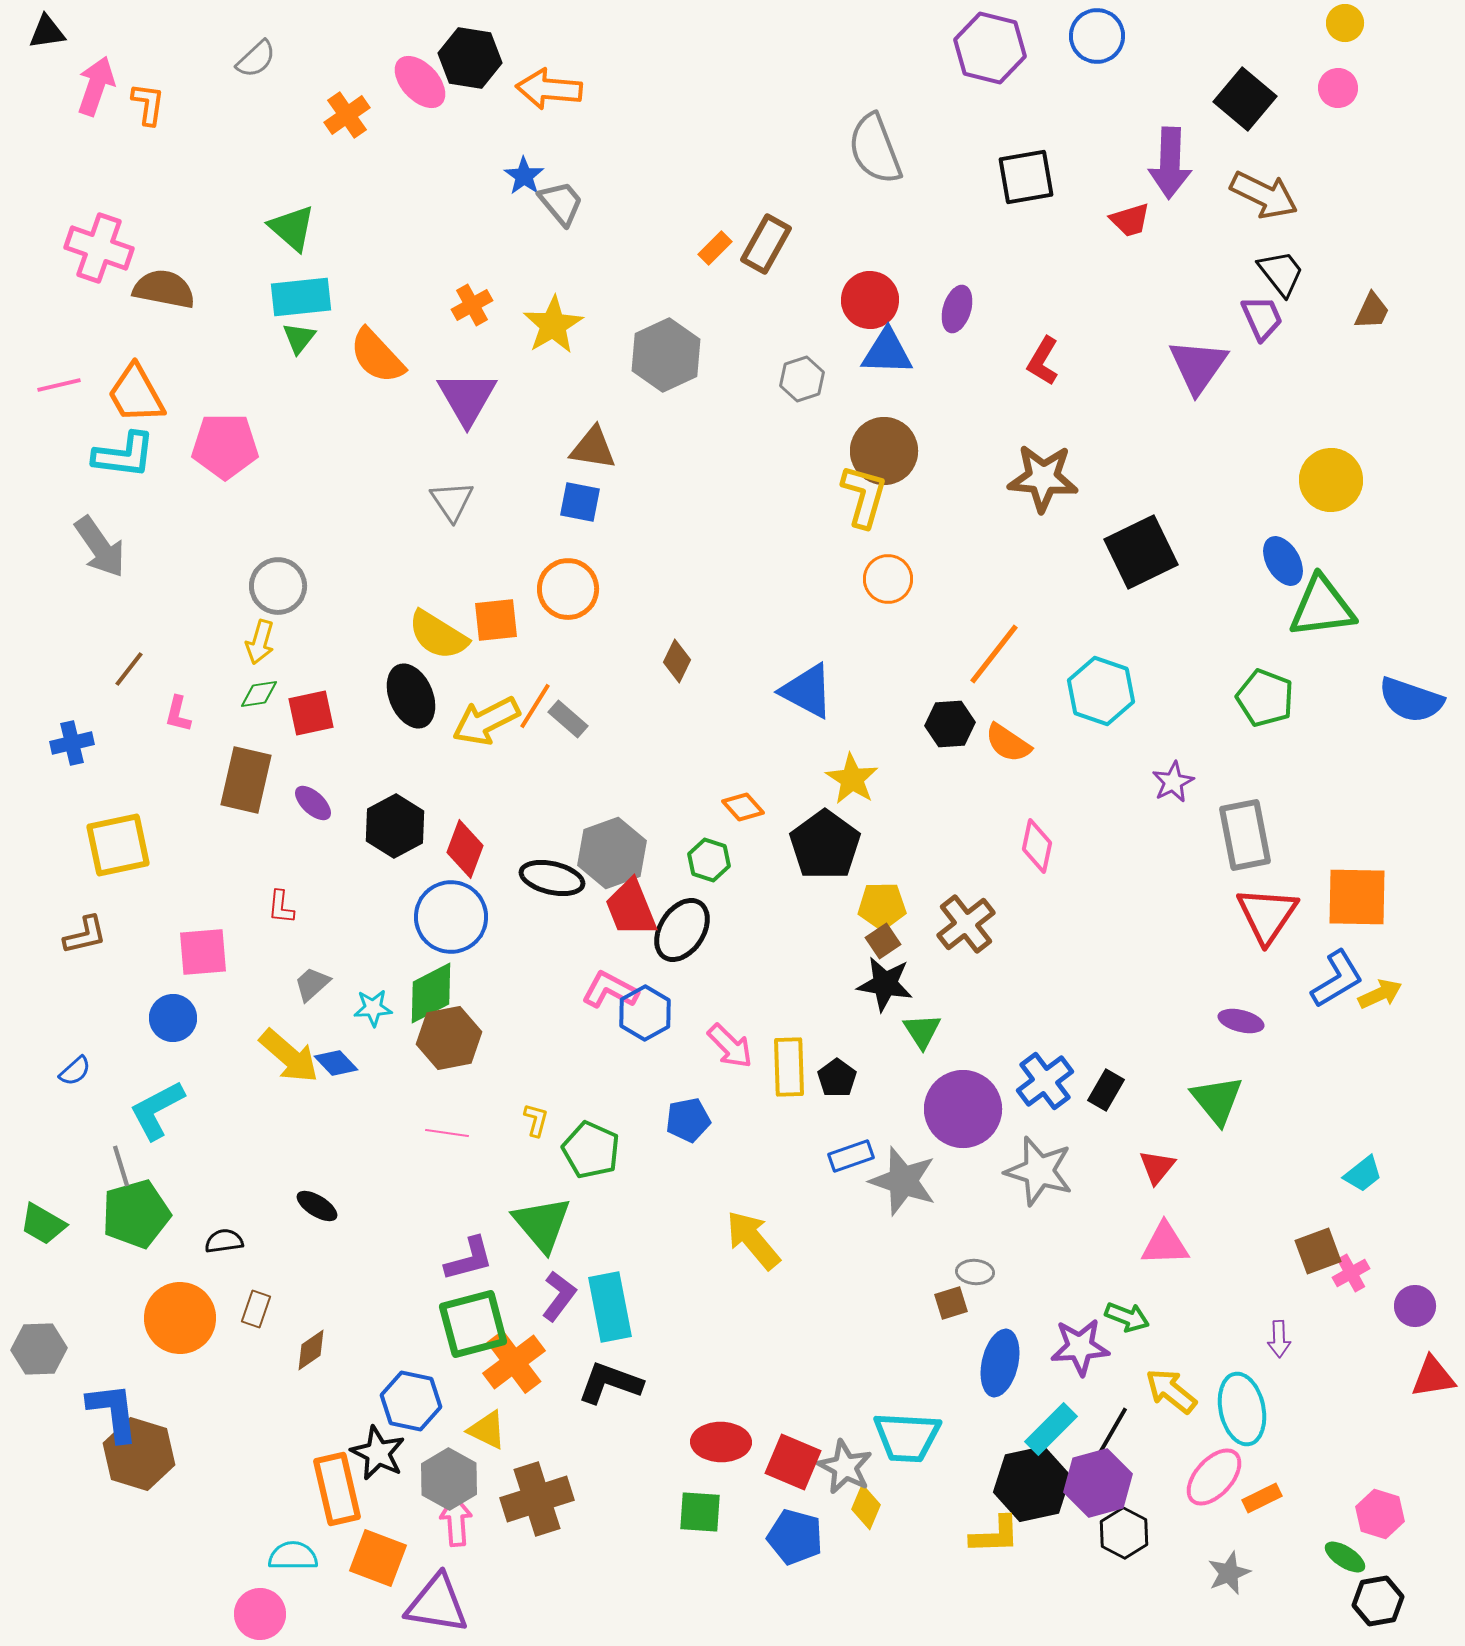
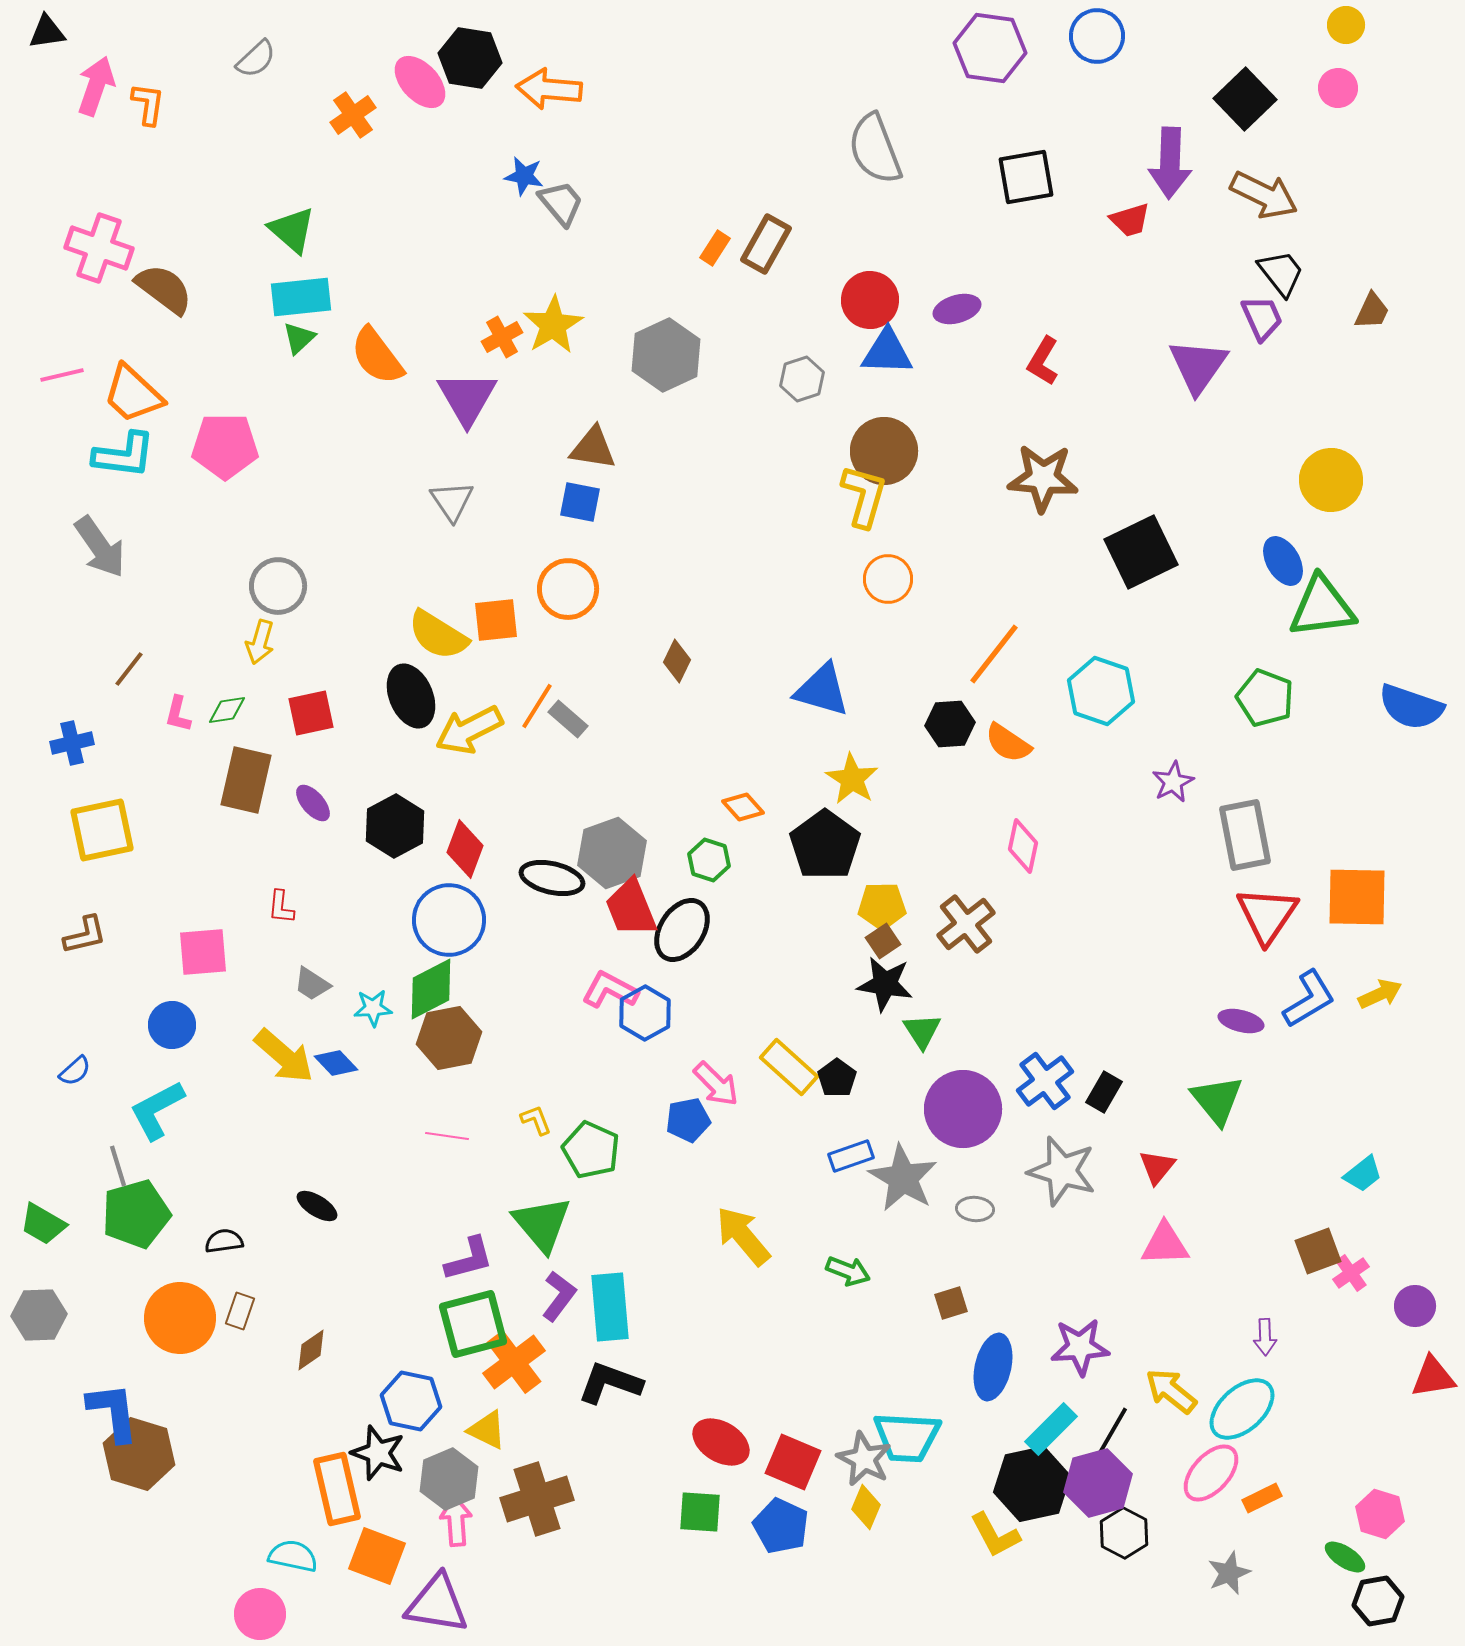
yellow circle at (1345, 23): moved 1 px right, 2 px down
purple hexagon at (990, 48): rotated 6 degrees counterclockwise
black square at (1245, 99): rotated 6 degrees clockwise
orange cross at (347, 115): moved 6 px right
blue star at (524, 176): rotated 24 degrees counterclockwise
green triangle at (292, 228): moved 2 px down
orange rectangle at (715, 248): rotated 12 degrees counterclockwise
brown semicircle at (164, 289): rotated 26 degrees clockwise
orange cross at (472, 305): moved 30 px right, 32 px down
purple ellipse at (957, 309): rotated 57 degrees clockwise
green triangle at (299, 338): rotated 9 degrees clockwise
orange semicircle at (377, 356): rotated 6 degrees clockwise
pink line at (59, 385): moved 3 px right, 10 px up
orange trapezoid at (136, 394): moved 3 px left; rotated 18 degrees counterclockwise
blue triangle at (807, 691): moved 15 px right, 1 px up; rotated 12 degrees counterclockwise
green diamond at (259, 694): moved 32 px left, 16 px down
blue semicircle at (1411, 700): moved 7 px down
orange line at (535, 706): moved 2 px right
yellow arrow at (486, 721): moved 17 px left, 9 px down
purple ellipse at (313, 803): rotated 6 degrees clockwise
yellow square at (118, 845): moved 16 px left, 15 px up
pink diamond at (1037, 846): moved 14 px left
blue circle at (451, 917): moved 2 px left, 3 px down
blue L-shape at (1337, 979): moved 28 px left, 20 px down
gray trapezoid at (312, 984): rotated 105 degrees counterclockwise
green diamond at (431, 993): moved 4 px up
blue circle at (173, 1018): moved 1 px left, 7 px down
pink arrow at (730, 1046): moved 14 px left, 38 px down
yellow arrow at (289, 1056): moved 5 px left
yellow rectangle at (789, 1067): rotated 46 degrees counterclockwise
black rectangle at (1106, 1090): moved 2 px left, 2 px down
yellow L-shape at (536, 1120): rotated 36 degrees counterclockwise
pink line at (447, 1133): moved 3 px down
gray line at (121, 1166): moved 3 px left
gray star at (1039, 1171): moved 23 px right
gray star at (903, 1181): moved 3 px up; rotated 12 degrees clockwise
yellow arrow at (753, 1240): moved 10 px left, 4 px up
gray ellipse at (975, 1272): moved 63 px up
pink cross at (1351, 1273): rotated 6 degrees counterclockwise
cyan rectangle at (610, 1307): rotated 6 degrees clockwise
brown rectangle at (256, 1309): moved 16 px left, 2 px down
green arrow at (1127, 1317): moved 279 px left, 46 px up
purple arrow at (1279, 1339): moved 14 px left, 2 px up
gray hexagon at (39, 1349): moved 34 px up
blue ellipse at (1000, 1363): moved 7 px left, 4 px down
cyan ellipse at (1242, 1409): rotated 60 degrees clockwise
red ellipse at (721, 1442): rotated 30 degrees clockwise
black star at (378, 1453): rotated 6 degrees counterclockwise
gray star at (845, 1467): moved 19 px right, 8 px up
pink ellipse at (1214, 1477): moved 3 px left, 4 px up
gray hexagon at (449, 1479): rotated 8 degrees clockwise
yellow L-shape at (995, 1535): rotated 64 degrees clockwise
blue pentagon at (795, 1537): moved 14 px left, 11 px up; rotated 10 degrees clockwise
cyan semicircle at (293, 1556): rotated 12 degrees clockwise
orange square at (378, 1558): moved 1 px left, 2 px up
